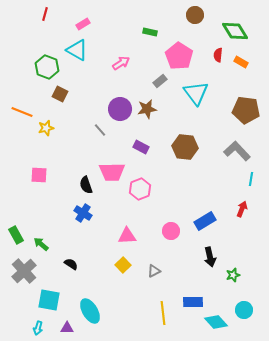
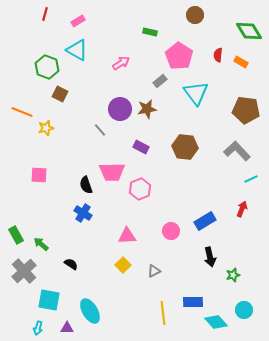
pink rectangle at (83, 24): moved 5 px left, 3 px up
green diamond at (235, 31): moved 14 px right
cyan line at (251, 179): rotated 56 degrees clockwise
